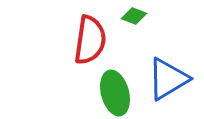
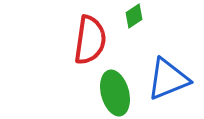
green diamond: rotated 55 degrees counterclockwise
blue triangle: rotated 9 degrees clockwise
